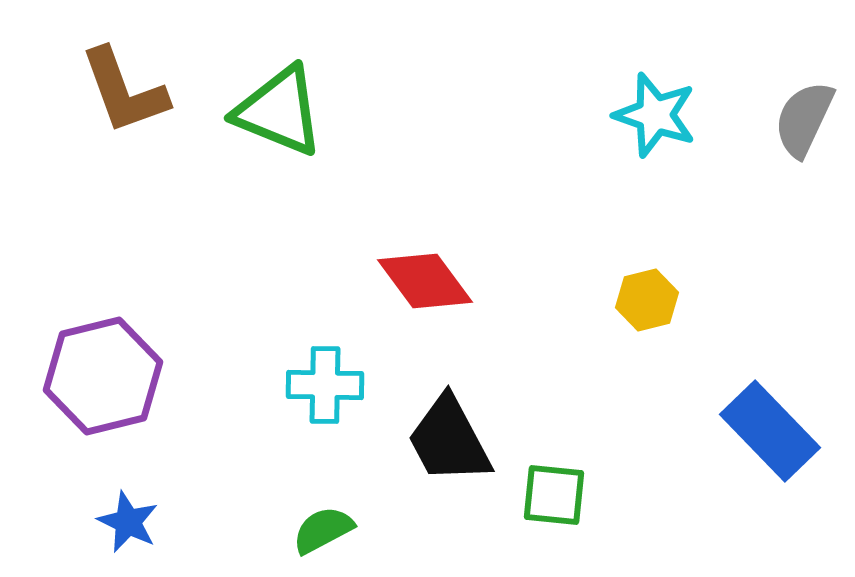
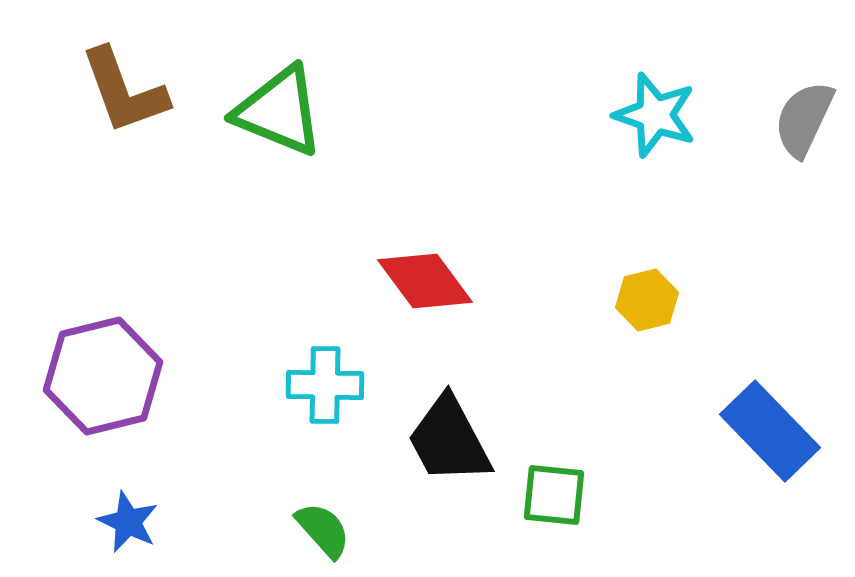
green semicircle: rotated 76 degrees clockwise
